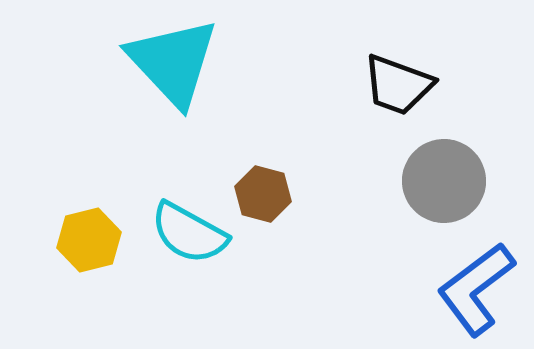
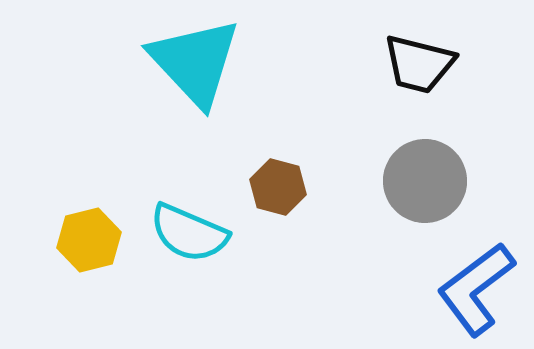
cyan triangle: moved 22 px right
black trapezoid: moved 21 px right, 21 px up; rotated 6 degrees counterclockwise
gray circle: moved 19 px left
brown hexagon: moved 15 px right, 7 px up
cyan semicircle: rotated 6 degrees counterclockwise
